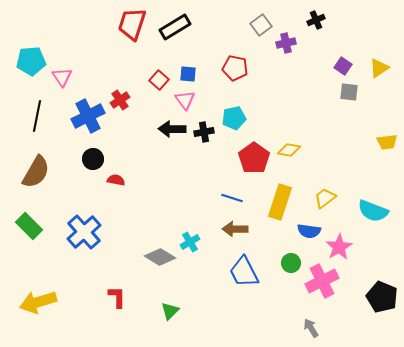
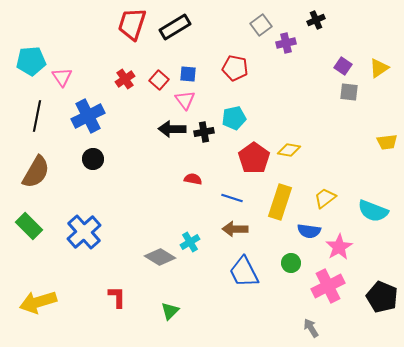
red cross at (120, 100): moved 5 px right, 21 px up
red semicircle at (116, 180): moved 77 px right, 1 px up
pink cross at (322, 281): moved 6 px right, 5 px down
